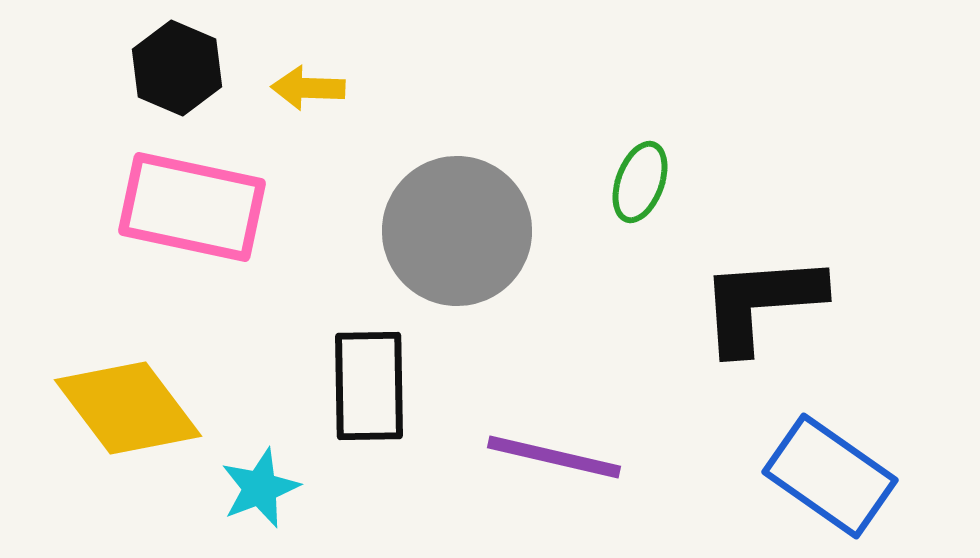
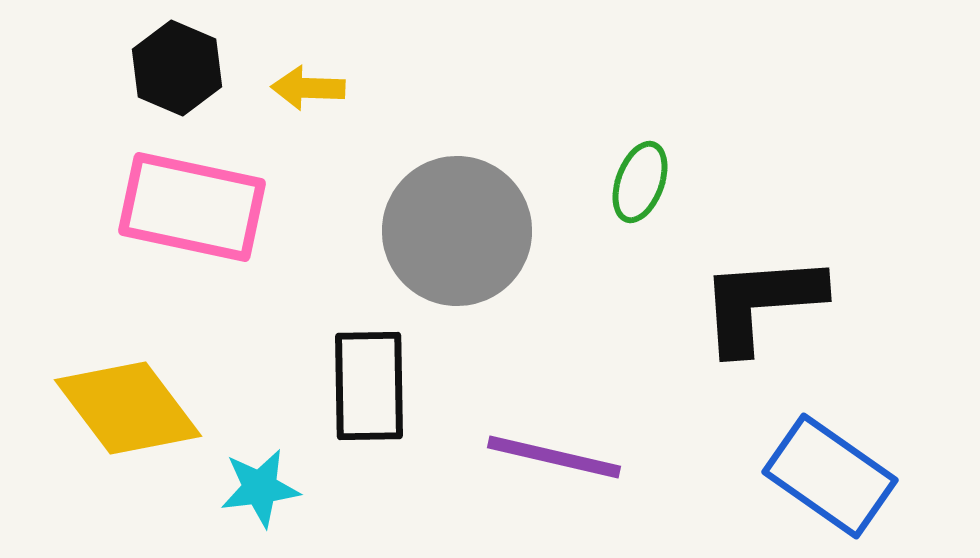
cyan star: rotated 14 degrees clockwise
